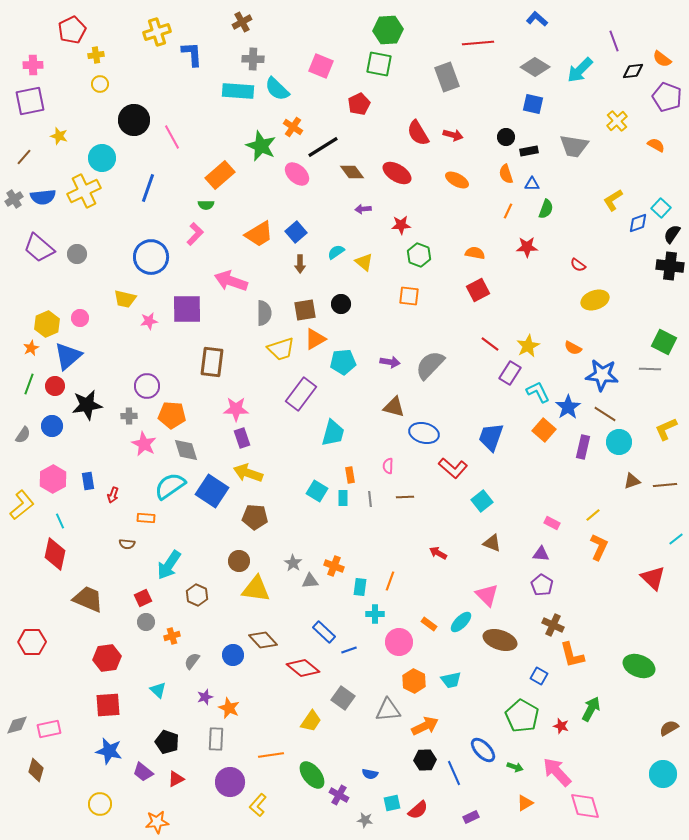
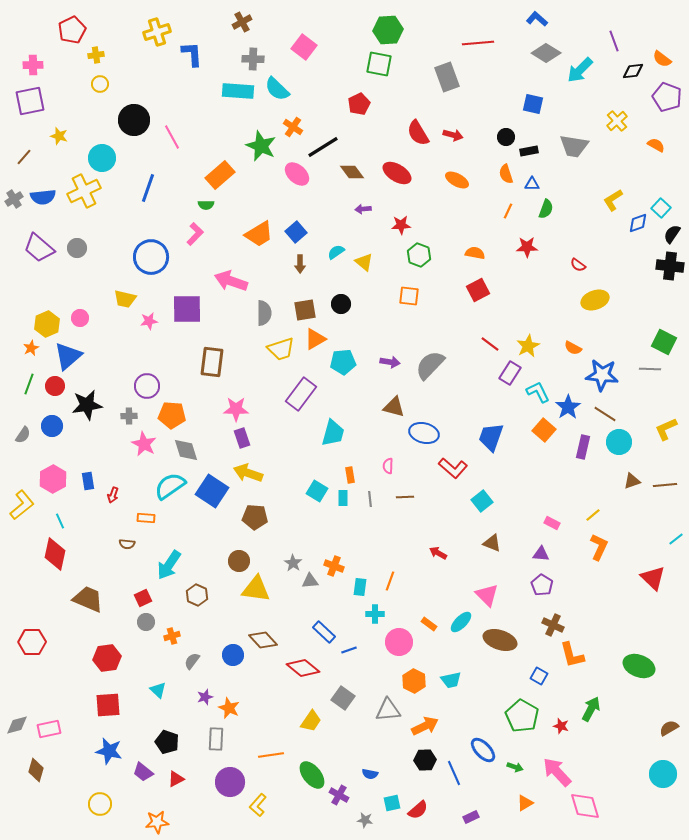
pink square at (321, 66): moved 17 px left, 19 px up; rotated 15 degrees clockwise
gray diamond at (535, 67): moved 11 px right, 14 px up
gray circle at (77, 254): moved 6 px up
